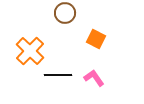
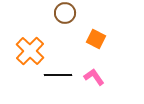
pink L-shape: moved 1 px up
